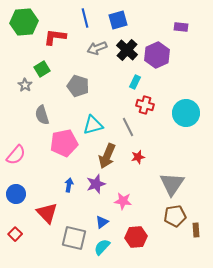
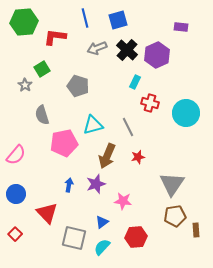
red cross: moved 5 px right, 2 px up
